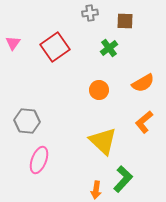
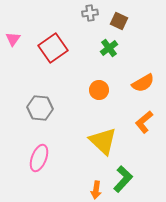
brown square: moved 6 px left; rotated 24 degrees clockwise
pink triangle: moved 4 px up
red square: moved 2 px left, 1 px down
gray hexagon: moved 13 px right, 13 px up
pink ellipse: moved 2 px up
